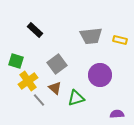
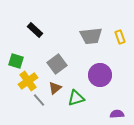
yellow rectangle: moved 3 px up; rotated 56 degrees clockwise
brown triangle: rotated 40 degrees clockwise
